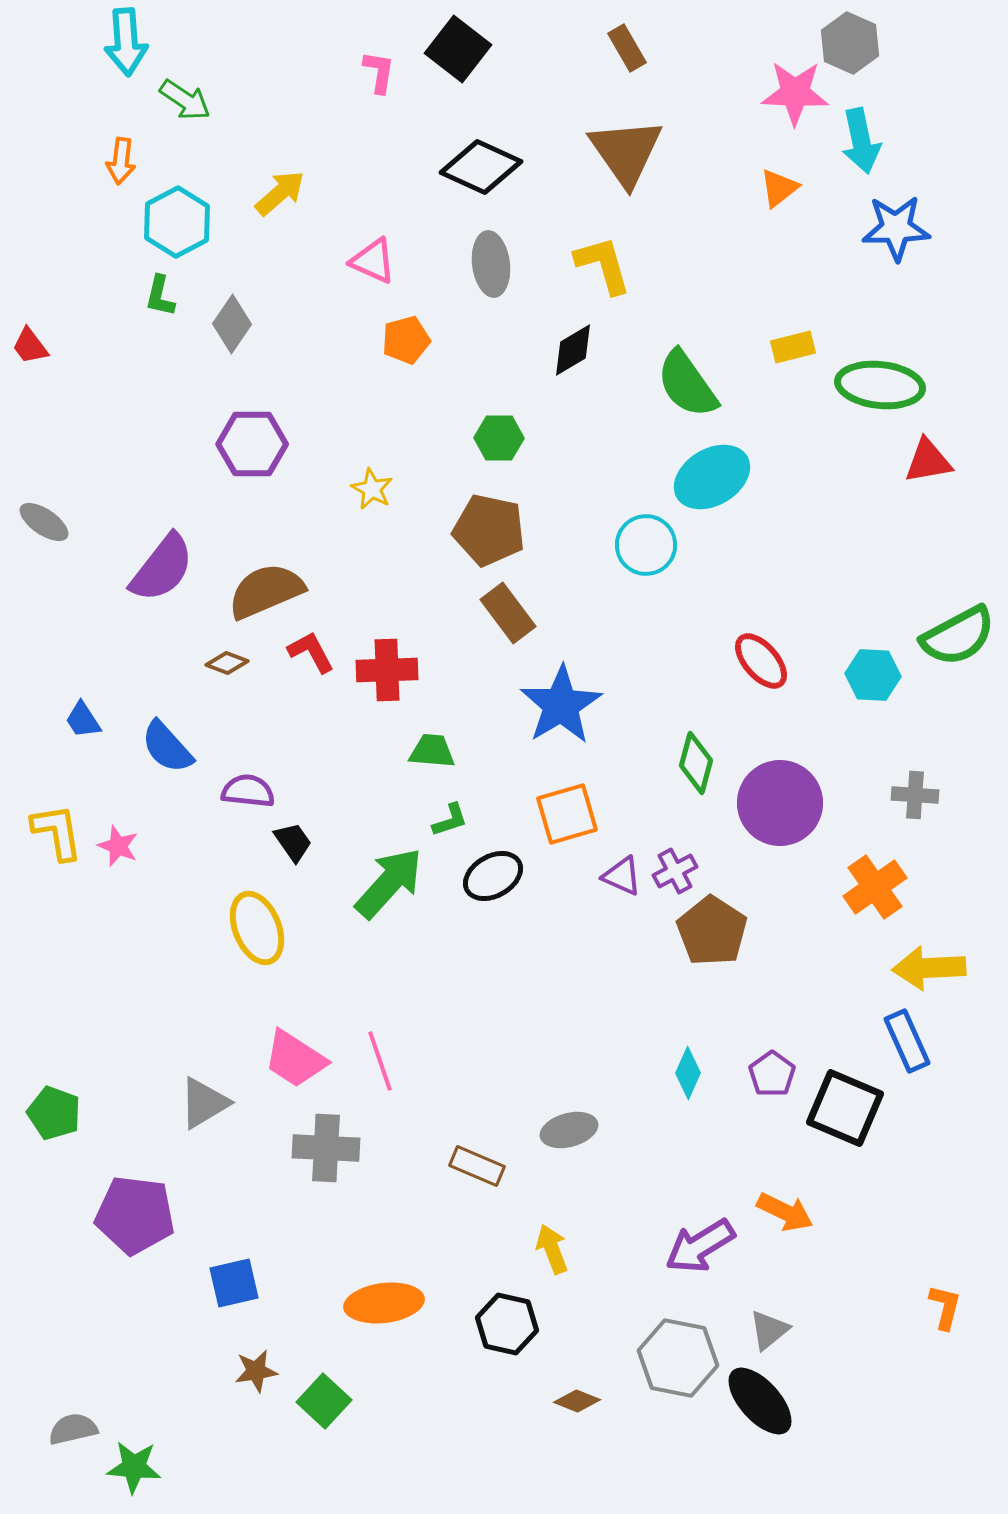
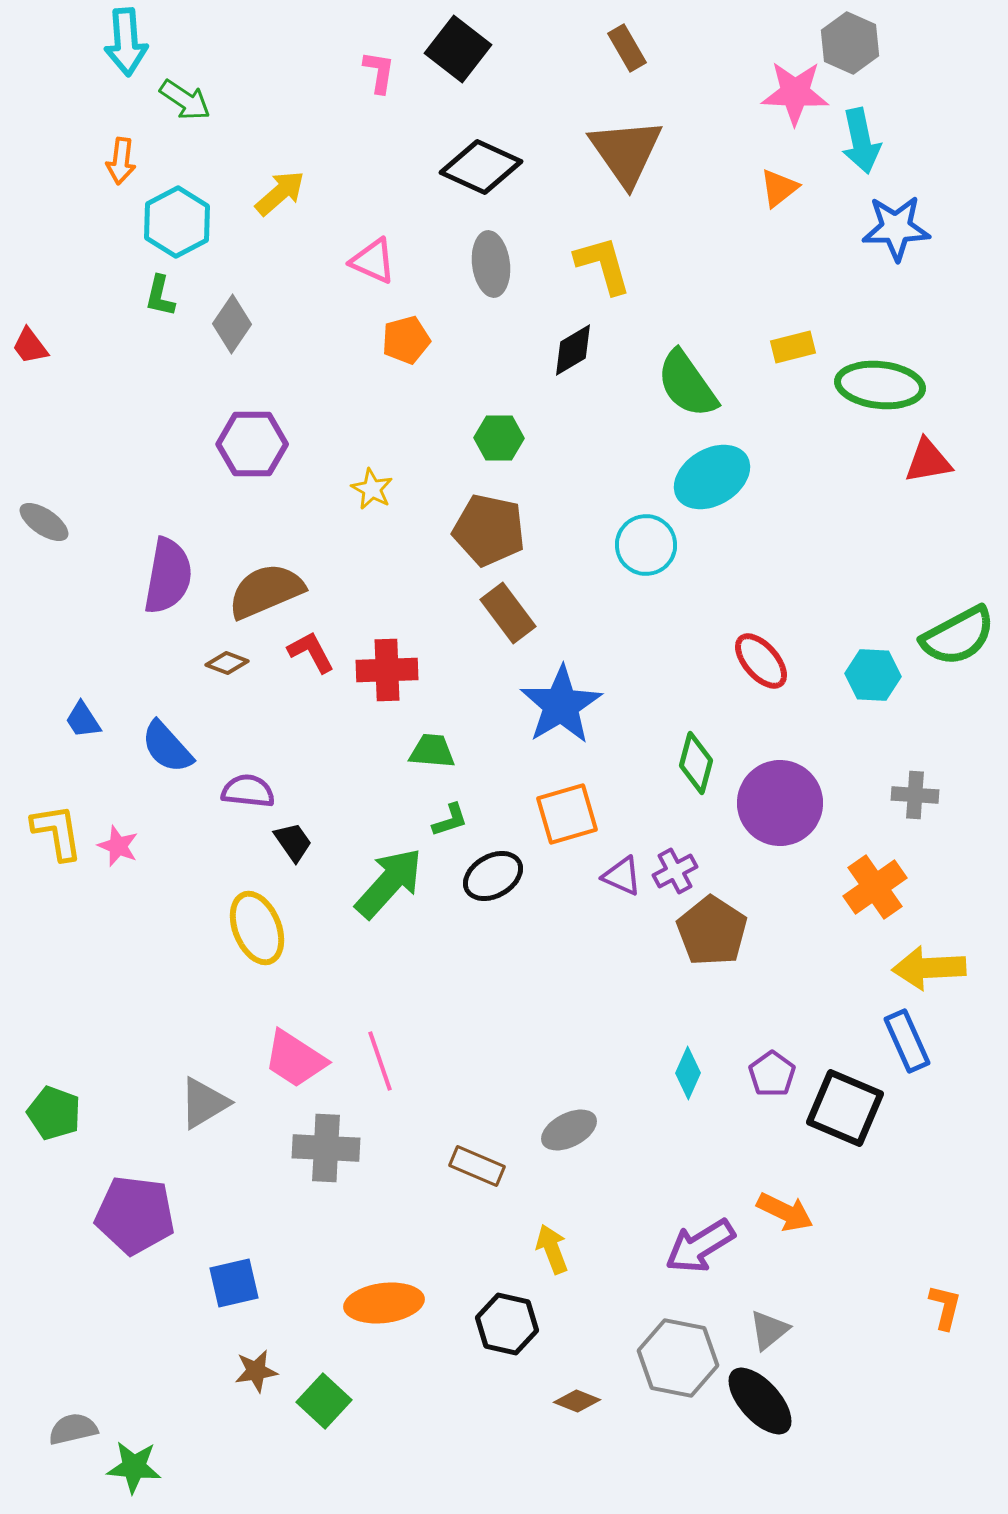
purple semicircle at (162, 568): moved 6 px right, 8 px down; rotated 28 degrees counterclockwise
gray ellipse at (569, 1130): rotated 12 degrees counterclockwise
